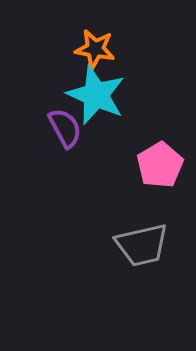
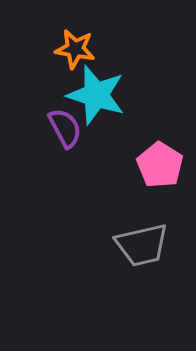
orange star: moved 20 px left
cyan star: rotated 6 degrees counterclockwise
pink pentagon: rotated 9 degrees counterclockwise
